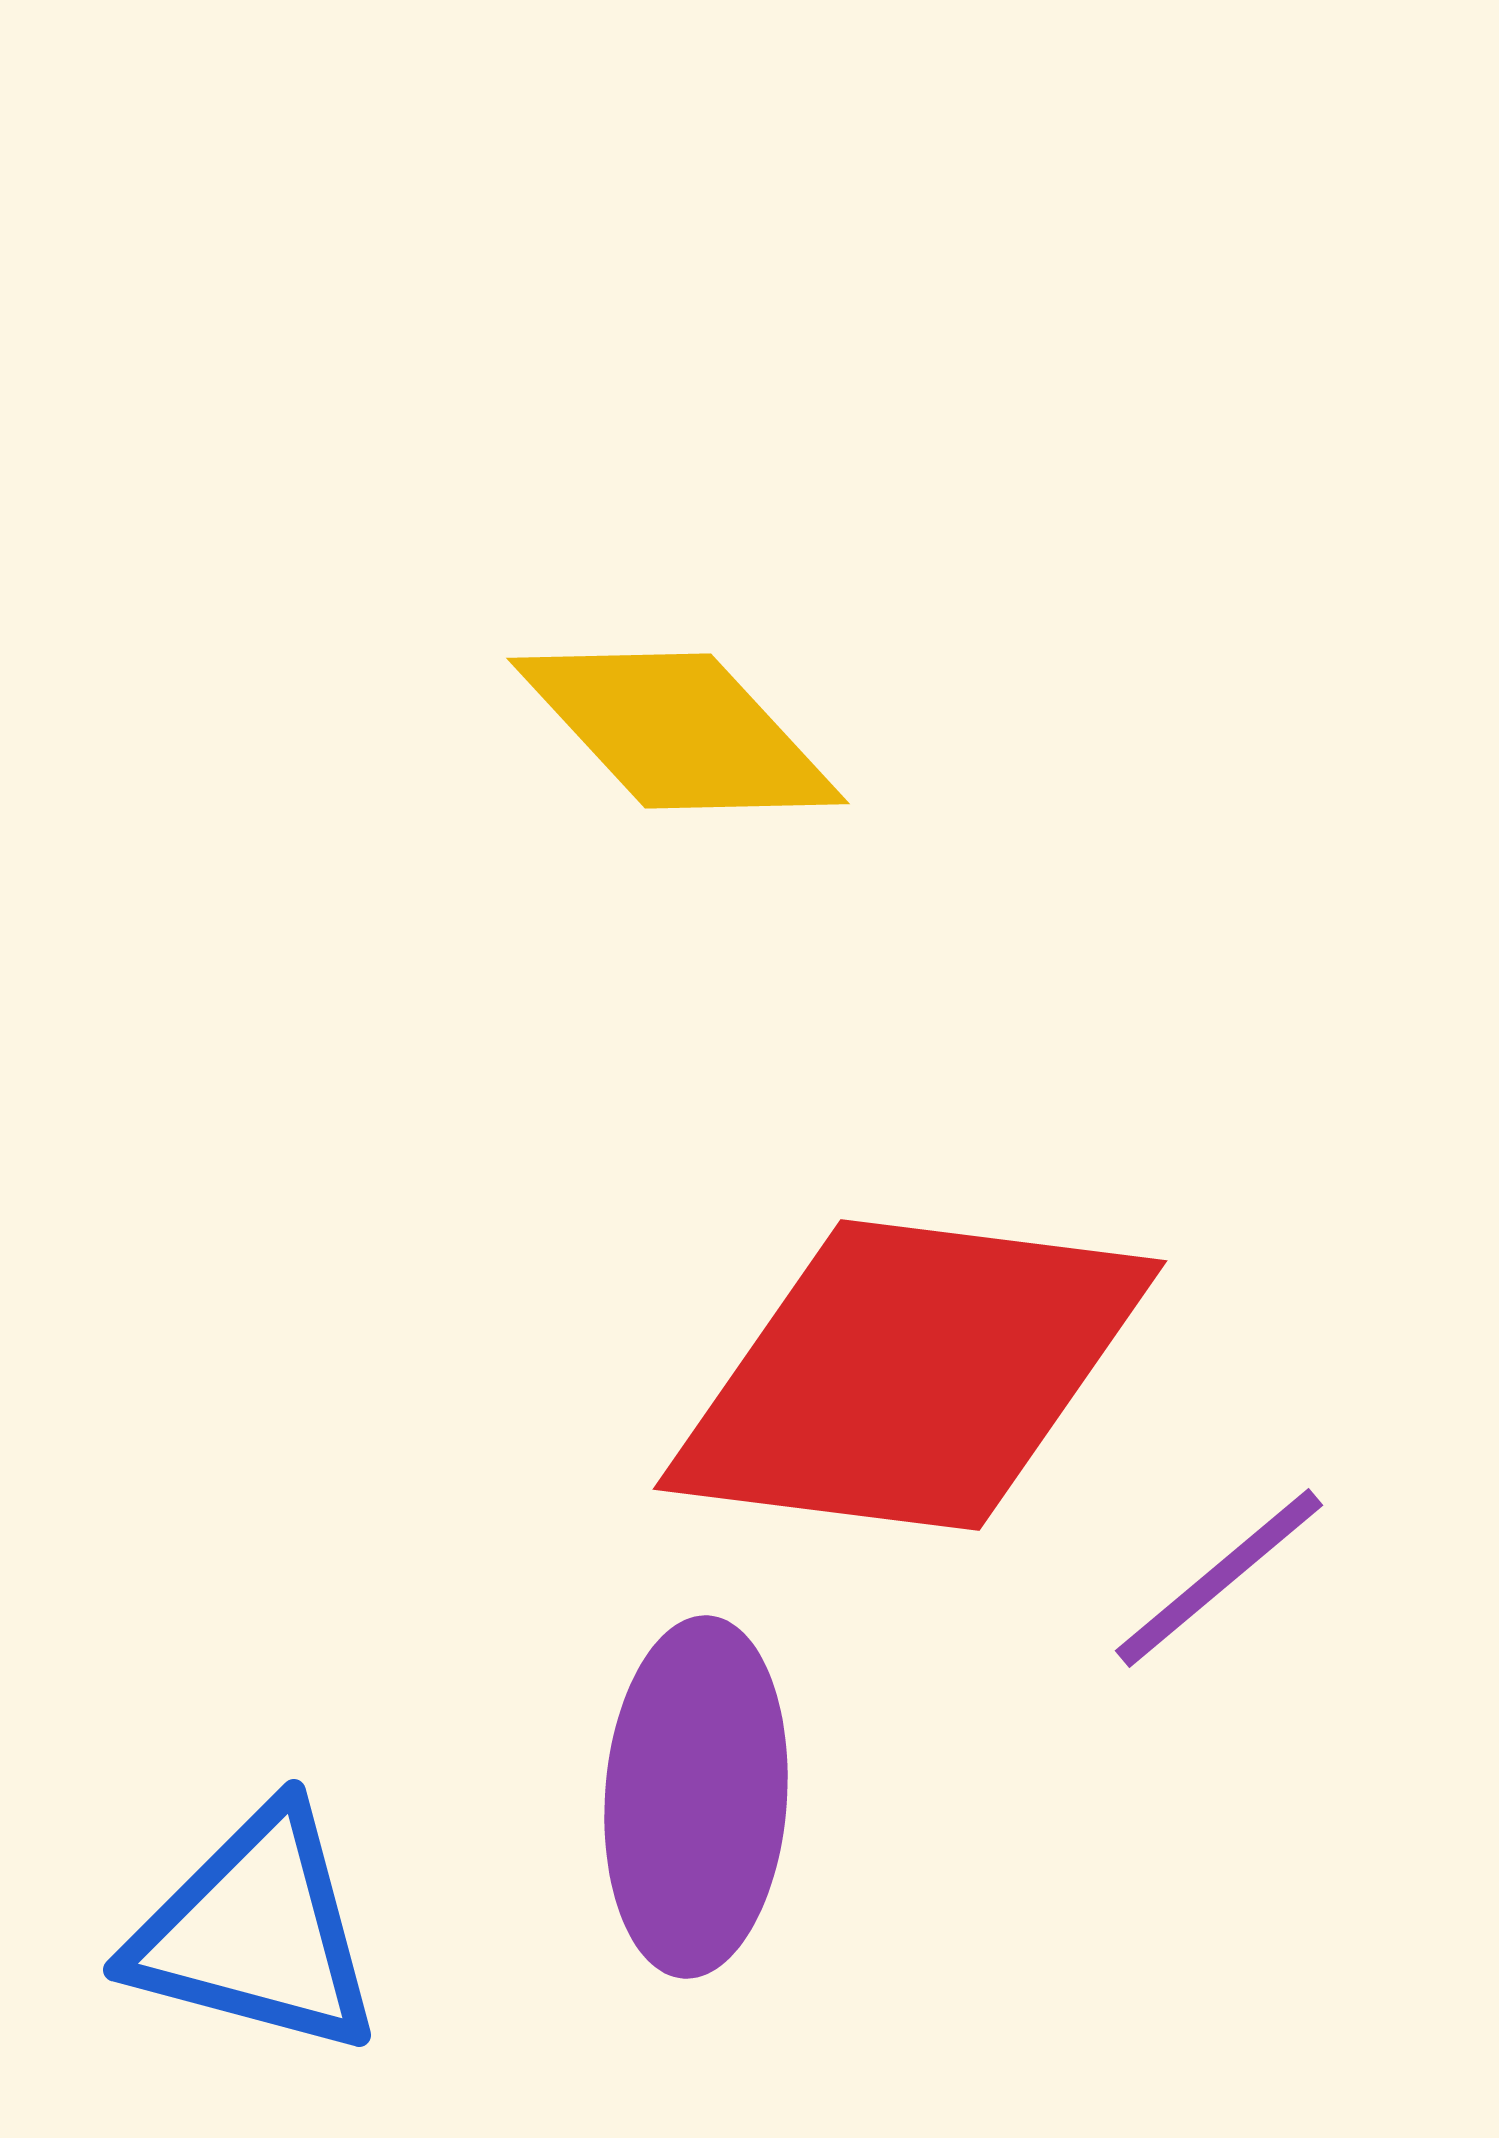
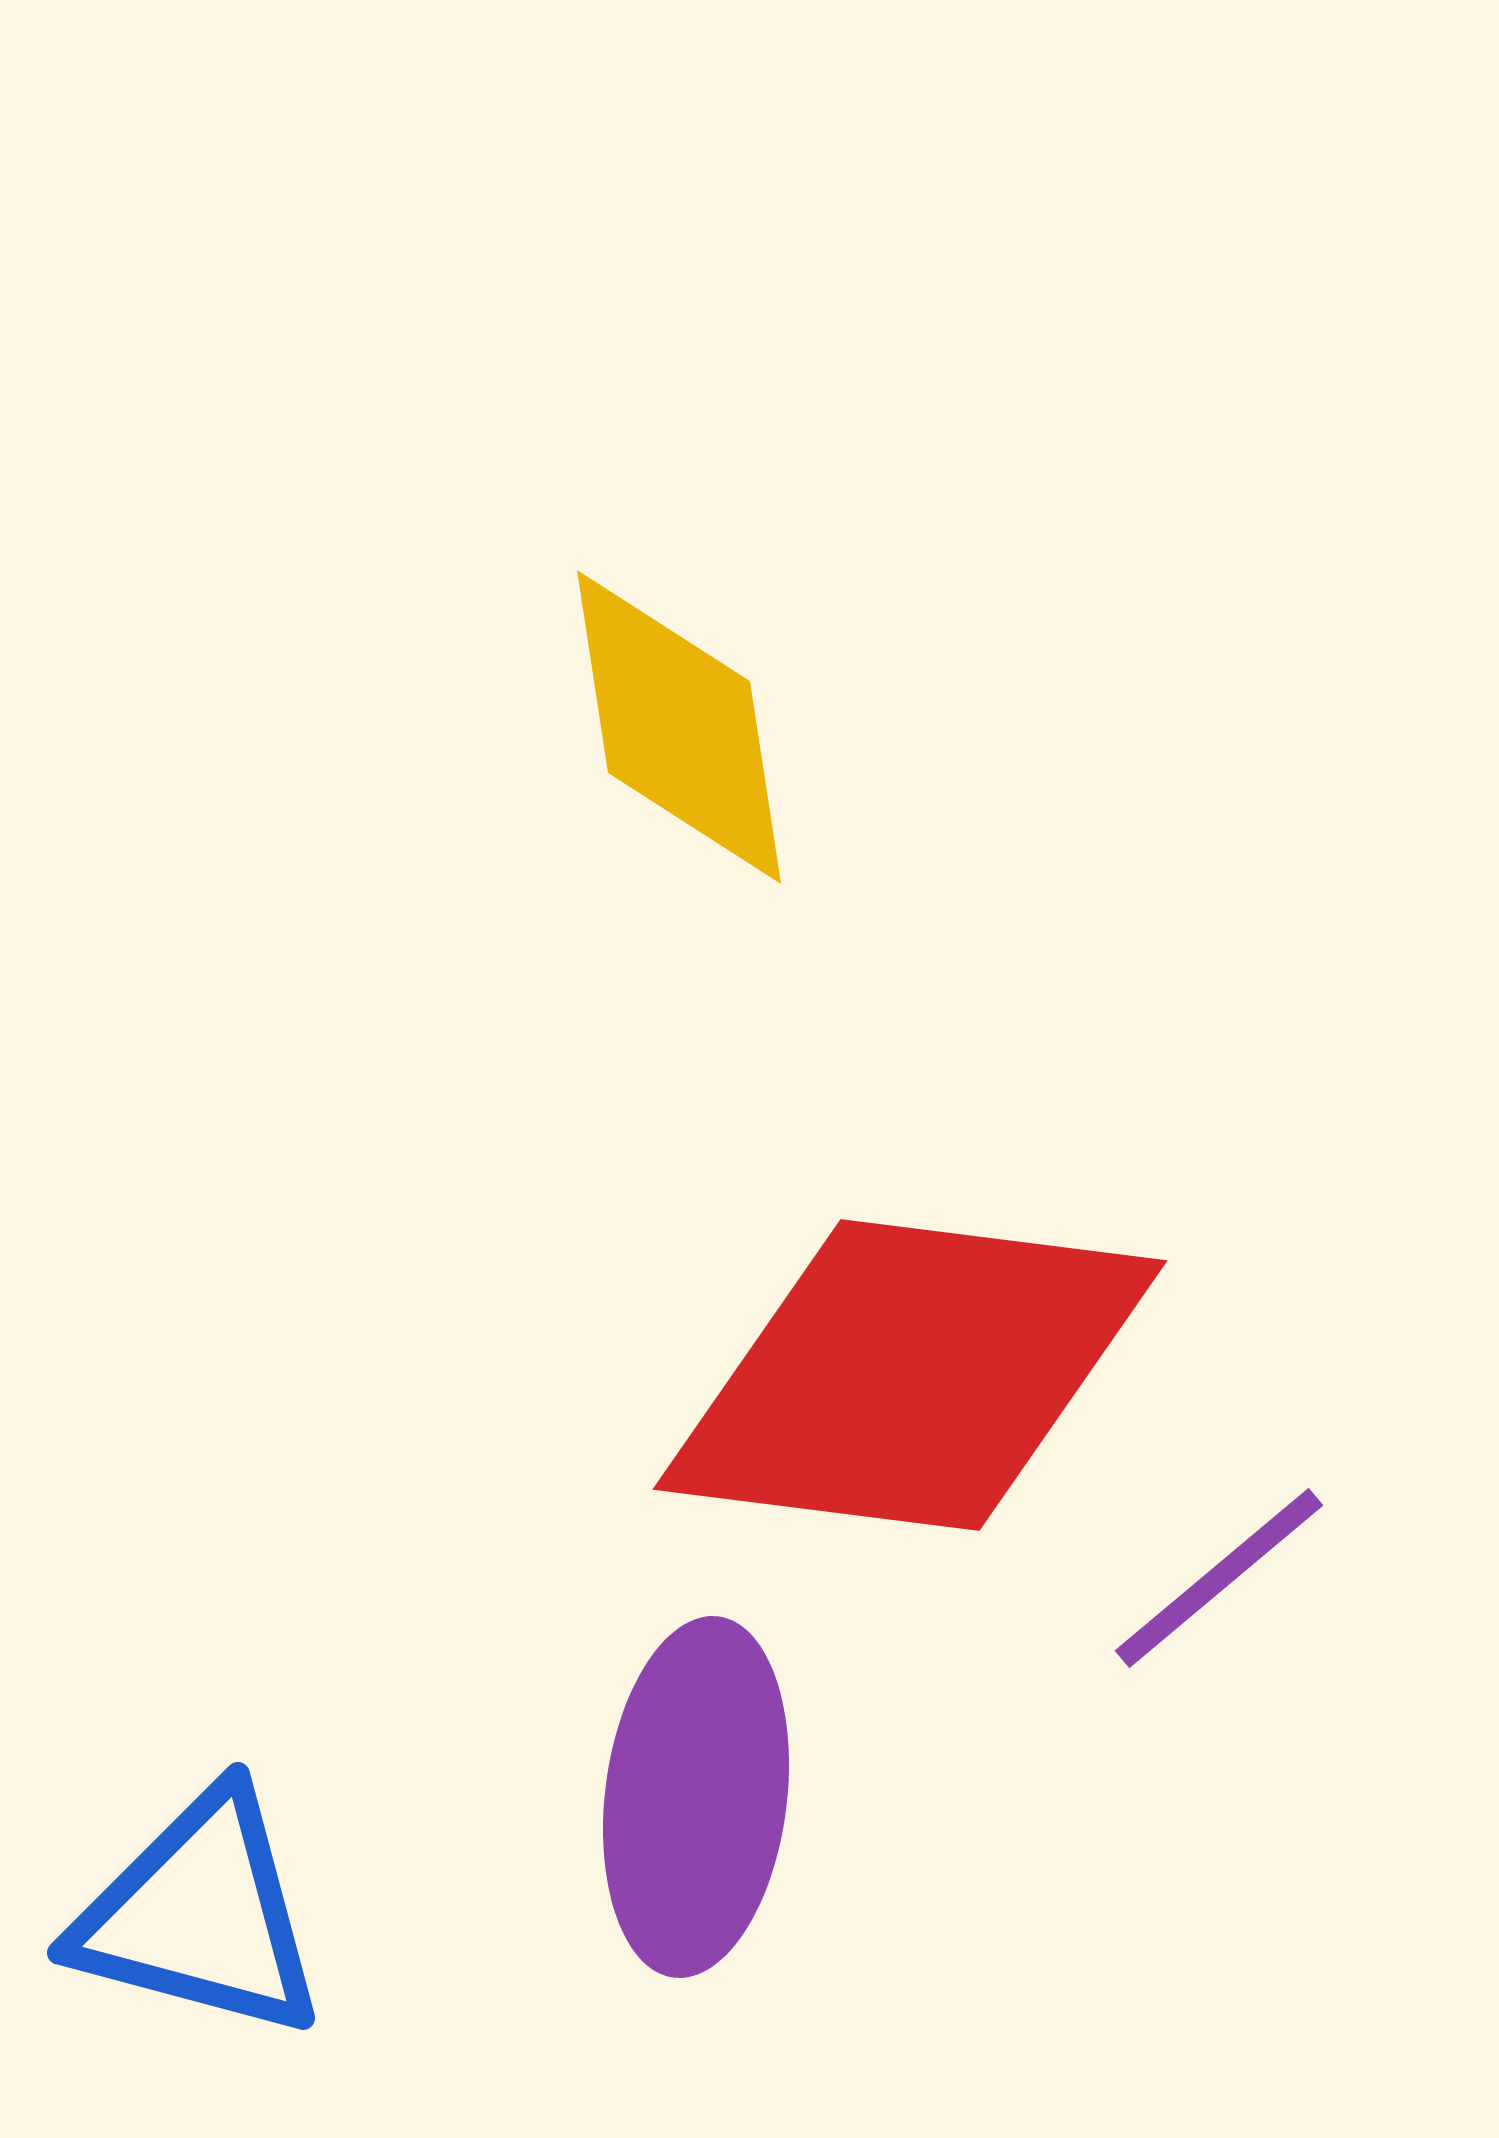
yellow diamond: moved 1 px right, 4 px up; rotated 34 degrees clockwise
purple ellipse: rotated 3 degrees clockwise
blue triangle: moved 56 px left, 17 px up
